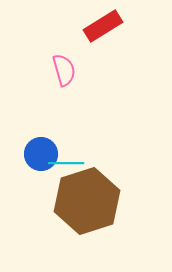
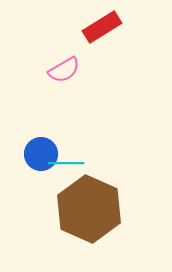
red rectangle: moved 1 px left, 1 px down
pink semicircle: rotated 76 degrees clockwise
brown hexagon: moved 2 px right, 8 px down; rotated 18 degrees counterclockwise
